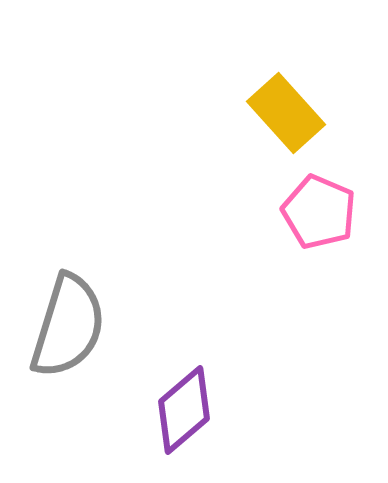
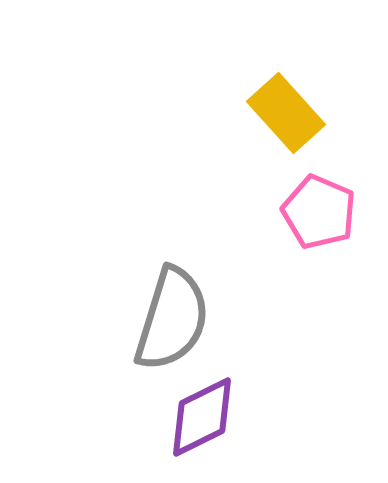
gray semicircle: moved 104 px right, 7 px up
purple diamond: moved 18 px right, 7 px down; rotated 14 degrees clockwise
